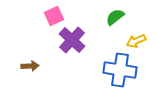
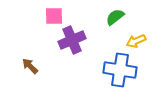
pink square: rotated 24 degrees clockwise
purple cross: rotated 24 degrees clockwise
brown arrow: rotated 132 degrees counterclockwise
